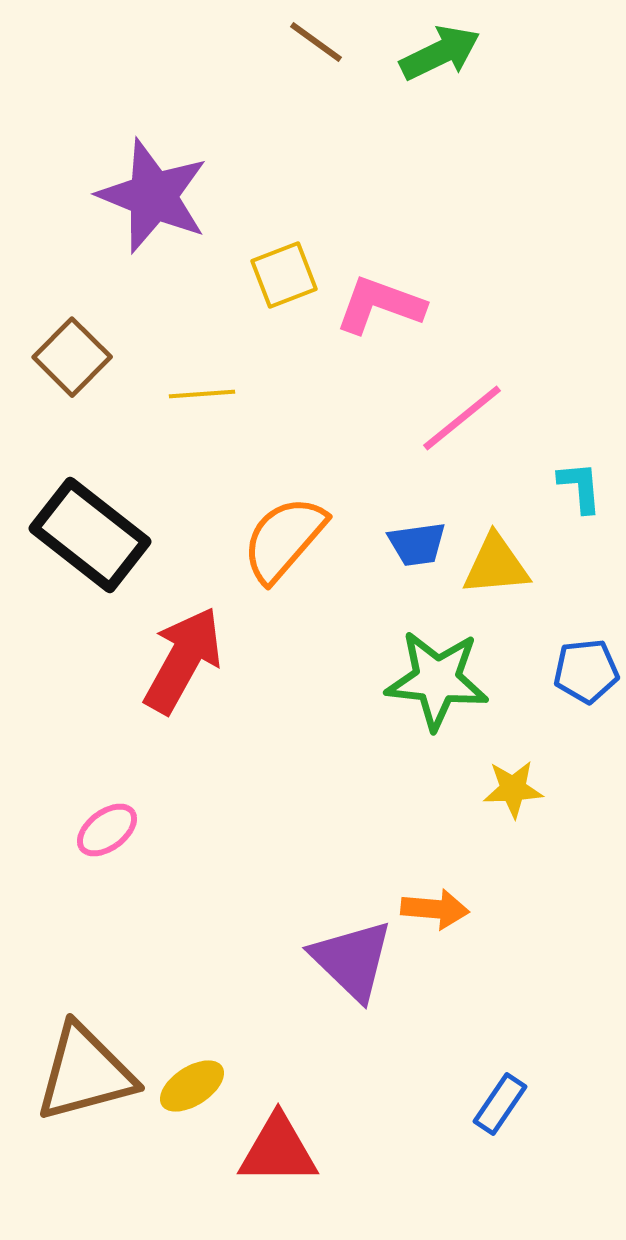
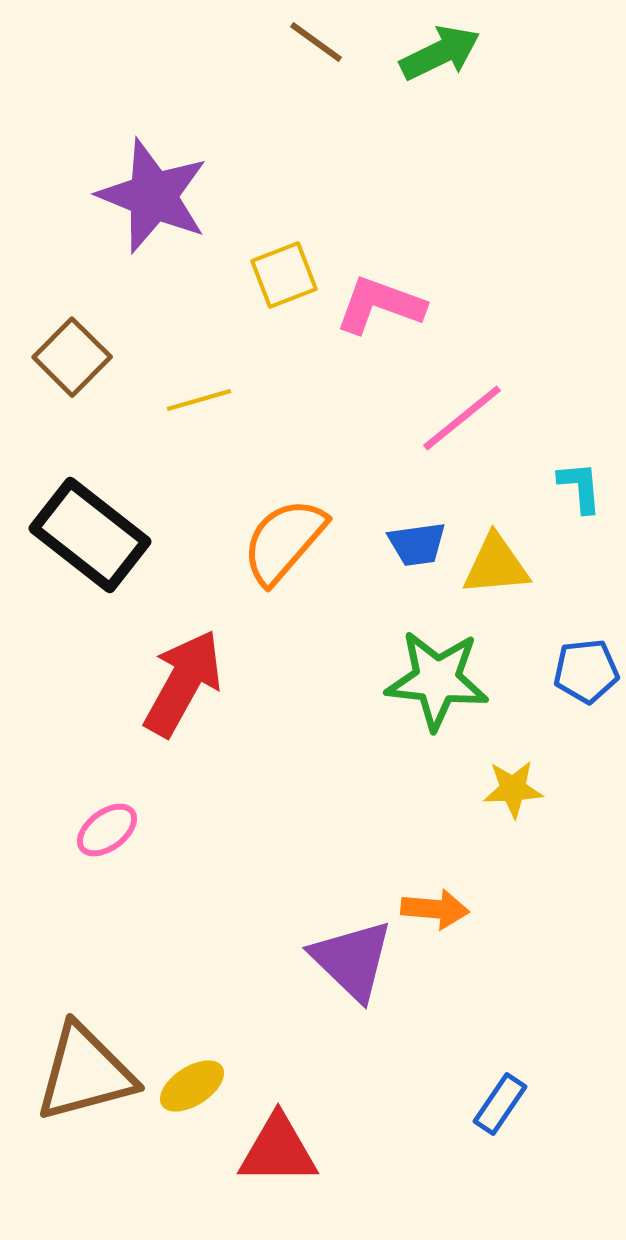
yellow line: moved 3 px left, 6 px down; rotated 12 degrees counterclockwise
orange semicircle: moved 2 px down
red arrow: moved 23 px down
